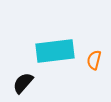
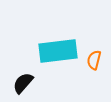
cyan rectangle: moved 3 px right
